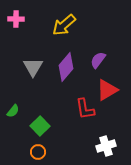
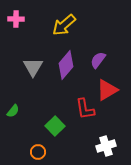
purple diamond: moved 2 px up
green square: moved 15 px right
